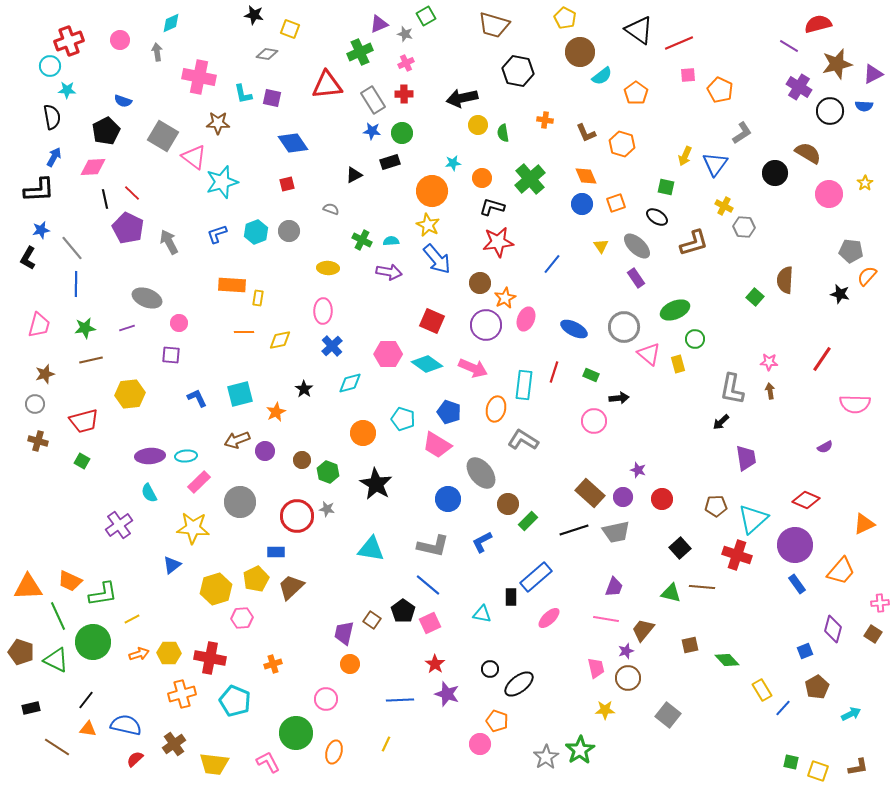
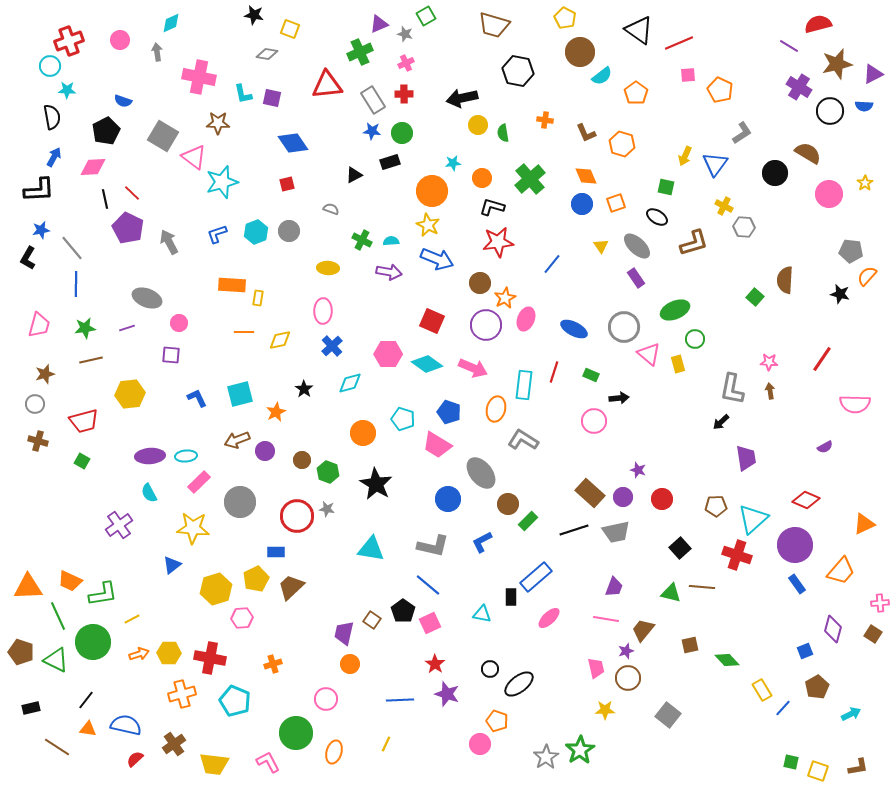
blue arrow at (437, 259): rotated 28 degrees counterclockwise
